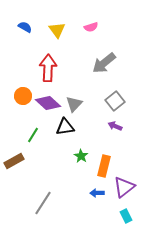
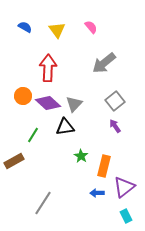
pink semicircle: rotated 112 degrees counterclockwise
purple arrow: rotated 32 degrees clockwise
